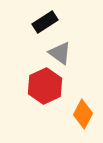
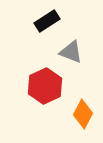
black rectangle: moved 2 px right, 1 px up
gray triangle: moved 11 px right, 1 px up; rotated 15 degrees counterclockwise
